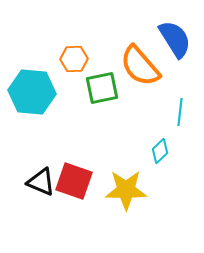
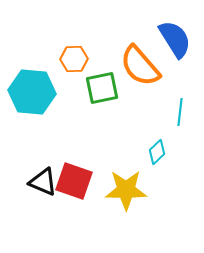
cyan diamond: moved 3 px left, 1 px down
black triangle: moved 2 px right
